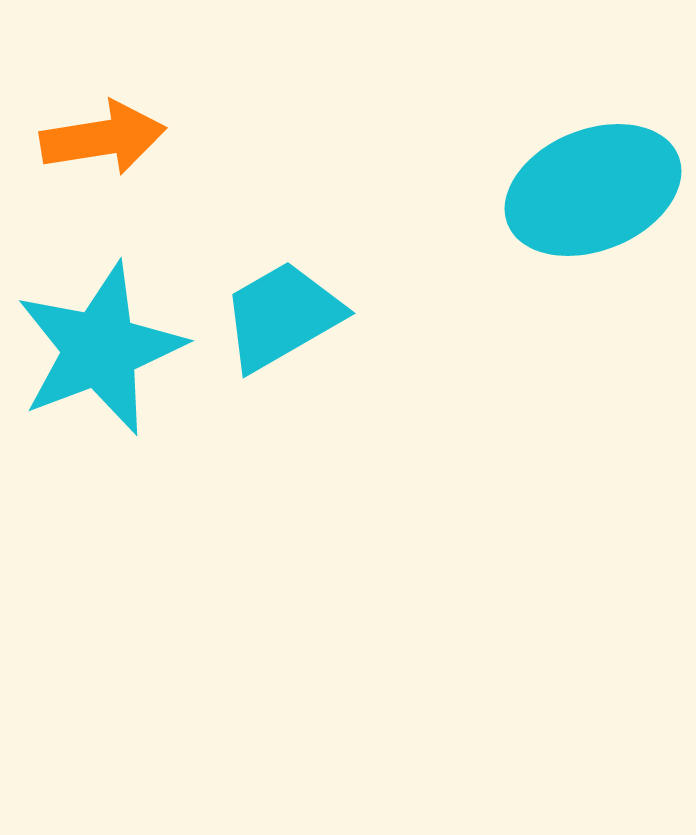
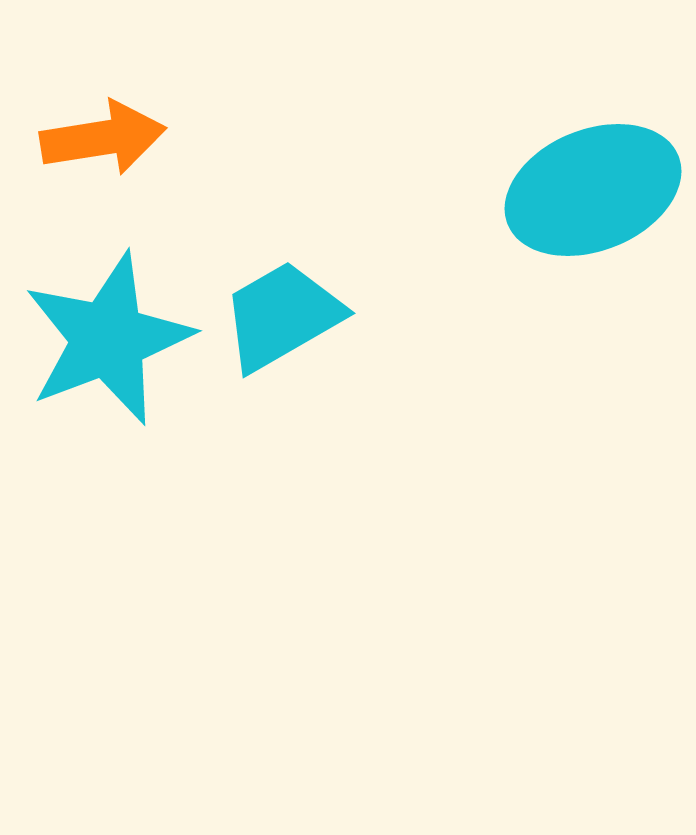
cyan star: moved 8 px right, 10 px up
